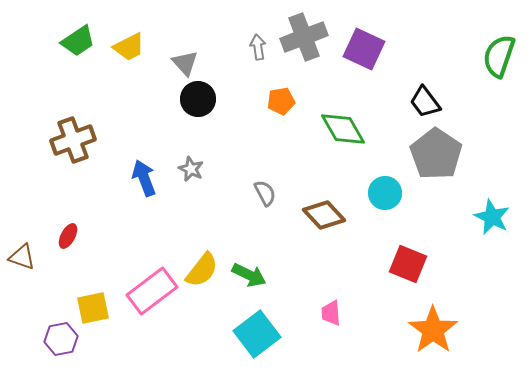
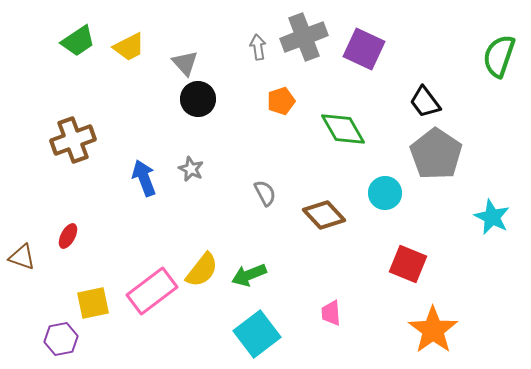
orange pentagon: rotated 8 degrees counterclockwise
green arrow: rotated 132 degrees clockwise
yellow square: moved 5 px up
